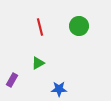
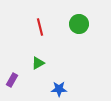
green circle: moved 2 px up
